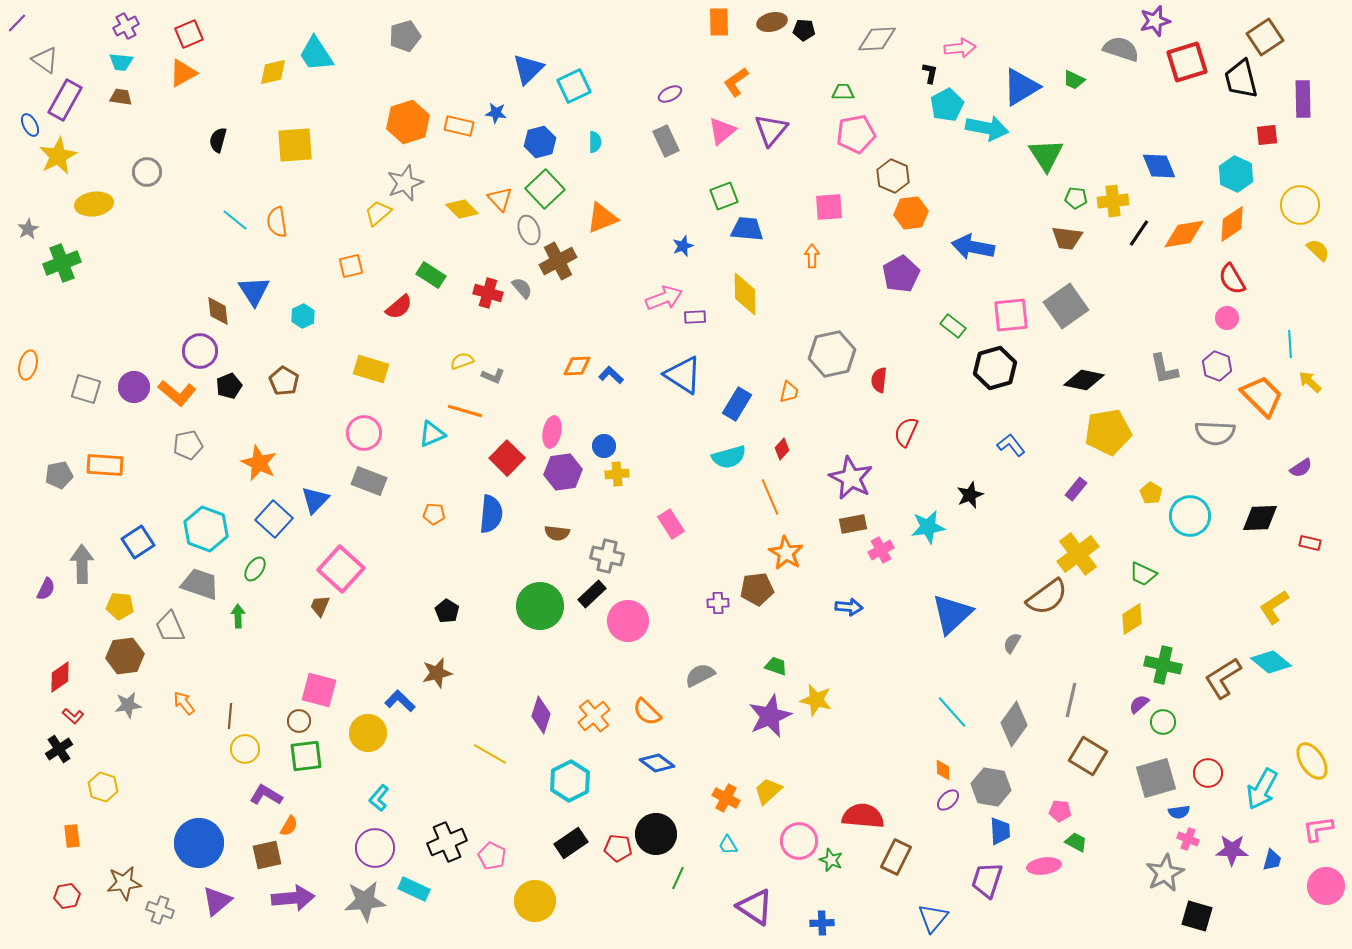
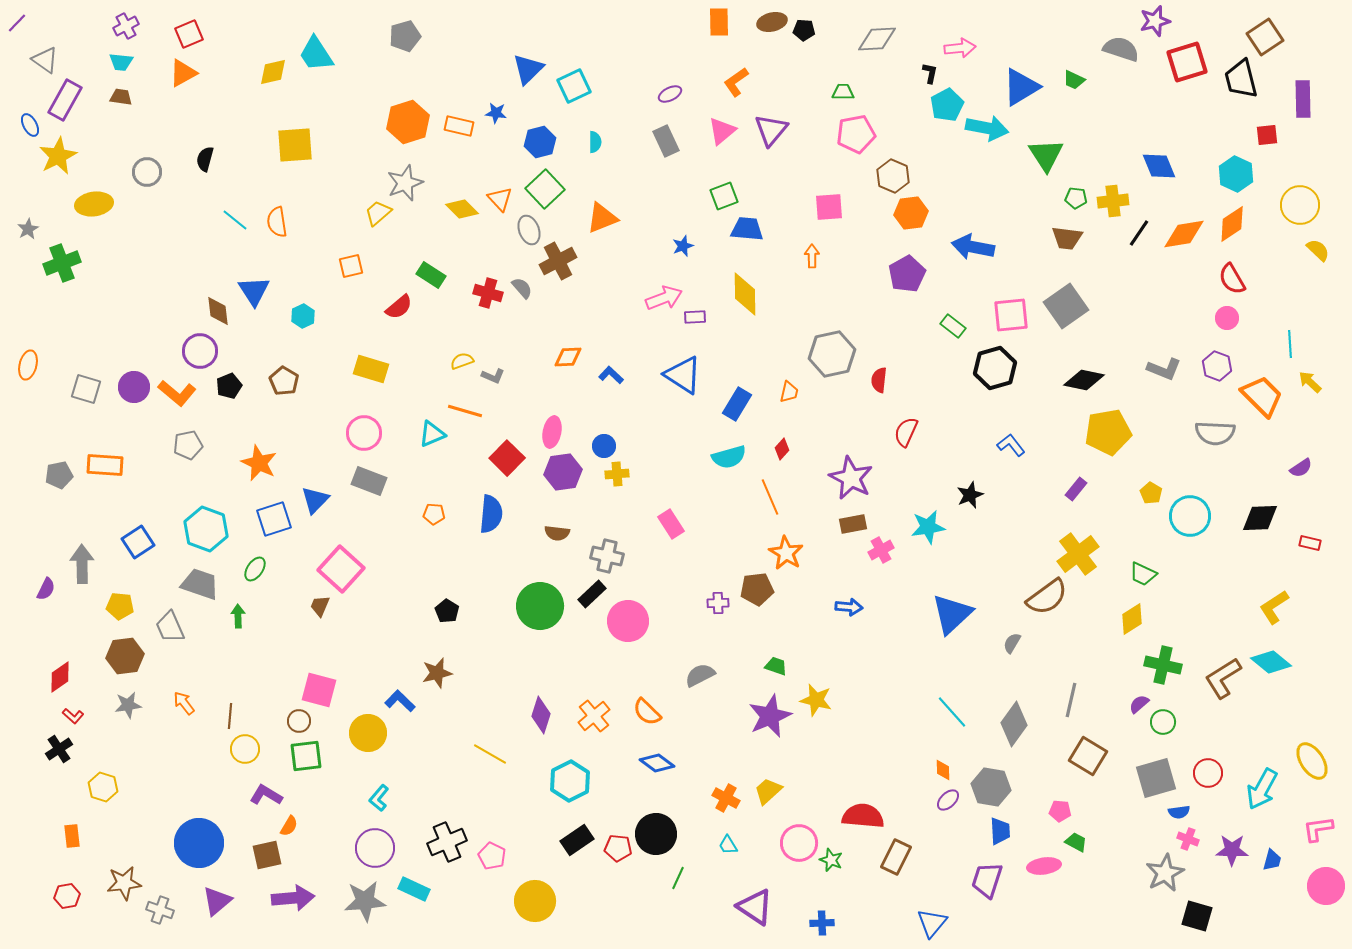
black semicircle at (218, 140): moved 13 px left, 19 px down
purple pentagon at (901, 274): moved 6 px right
orange diamond at (577, 366): moved 9 px left, 9 px up
gray L-shape at (1164, 369): rotated 56 degrees counterclockwise
blue square at (274, 519): rotated 30 degrees clockwise
pink circle at (799, 841): moved 2 px down
black rectangle at (571, 843): moved 6 px right, 3 px up
blue triangle at (933, 918): moved 1 px left, 5 px down
